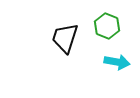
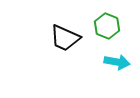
black trapezoid: rotated 84 degrees counterclockwise
